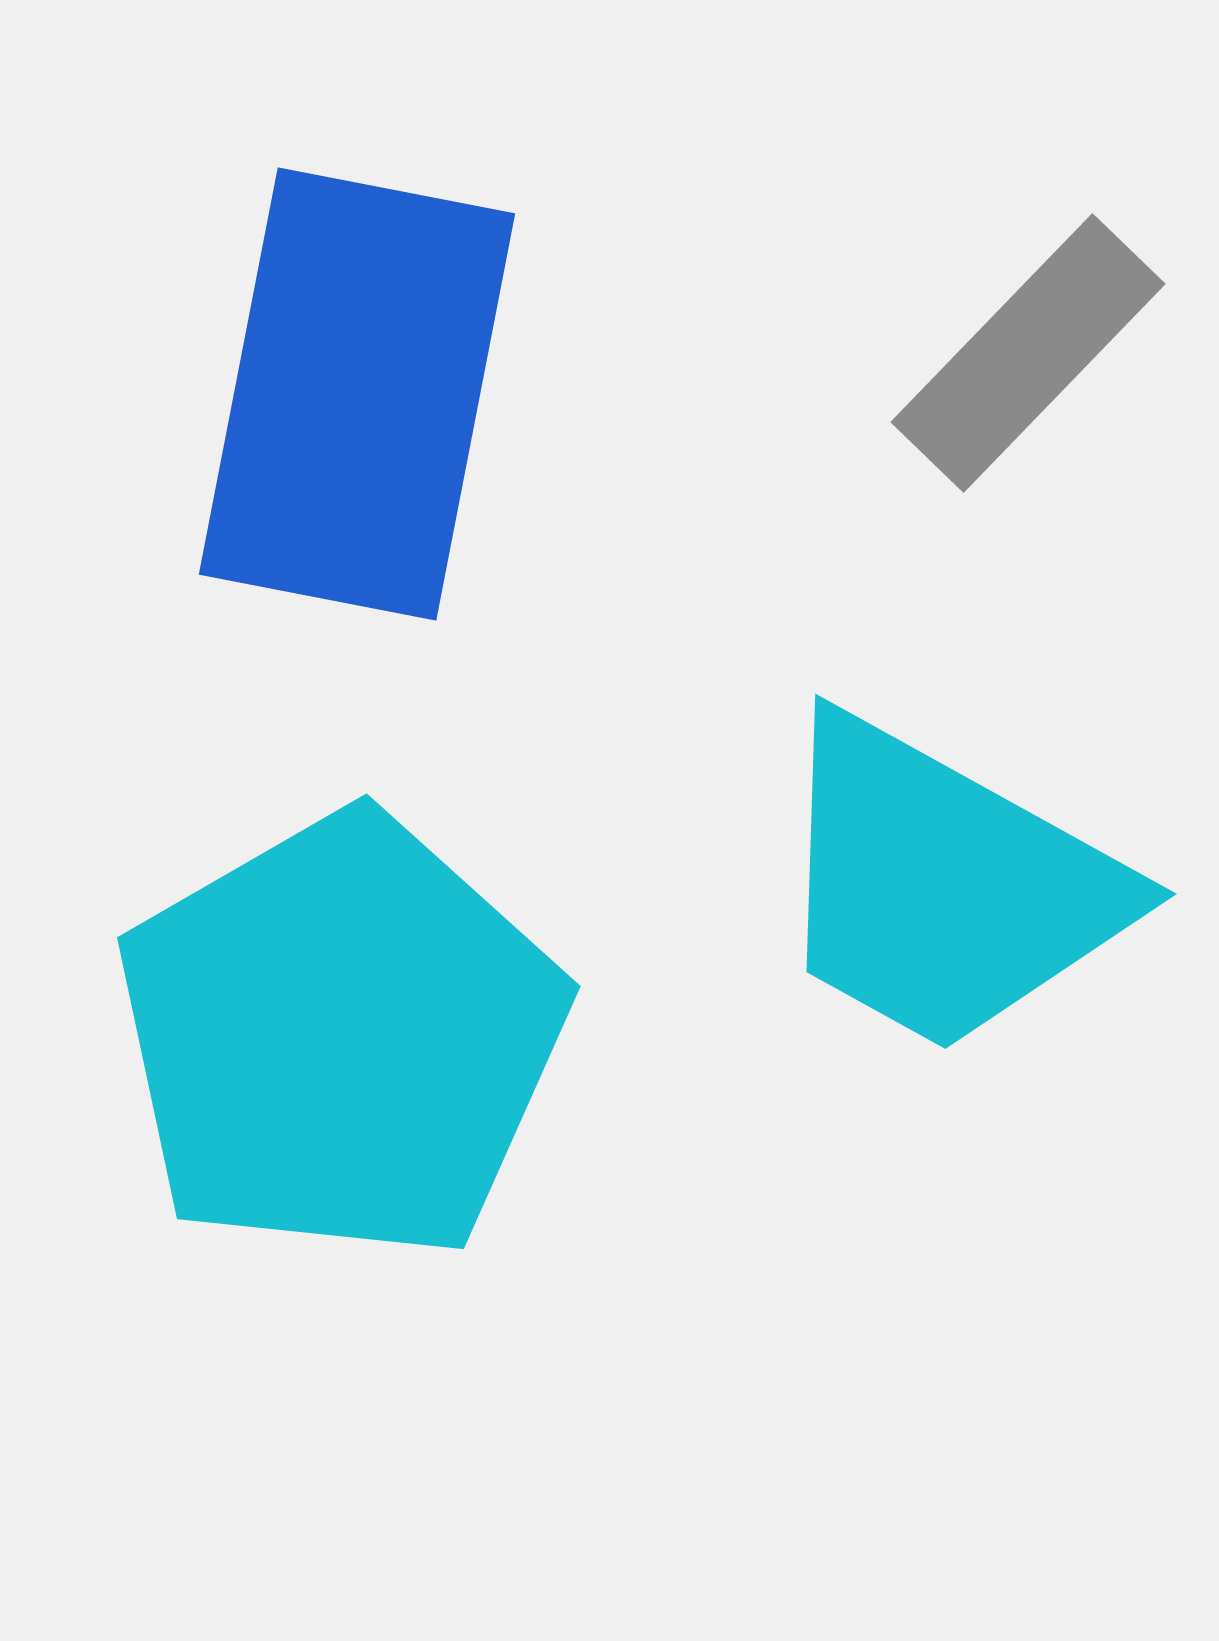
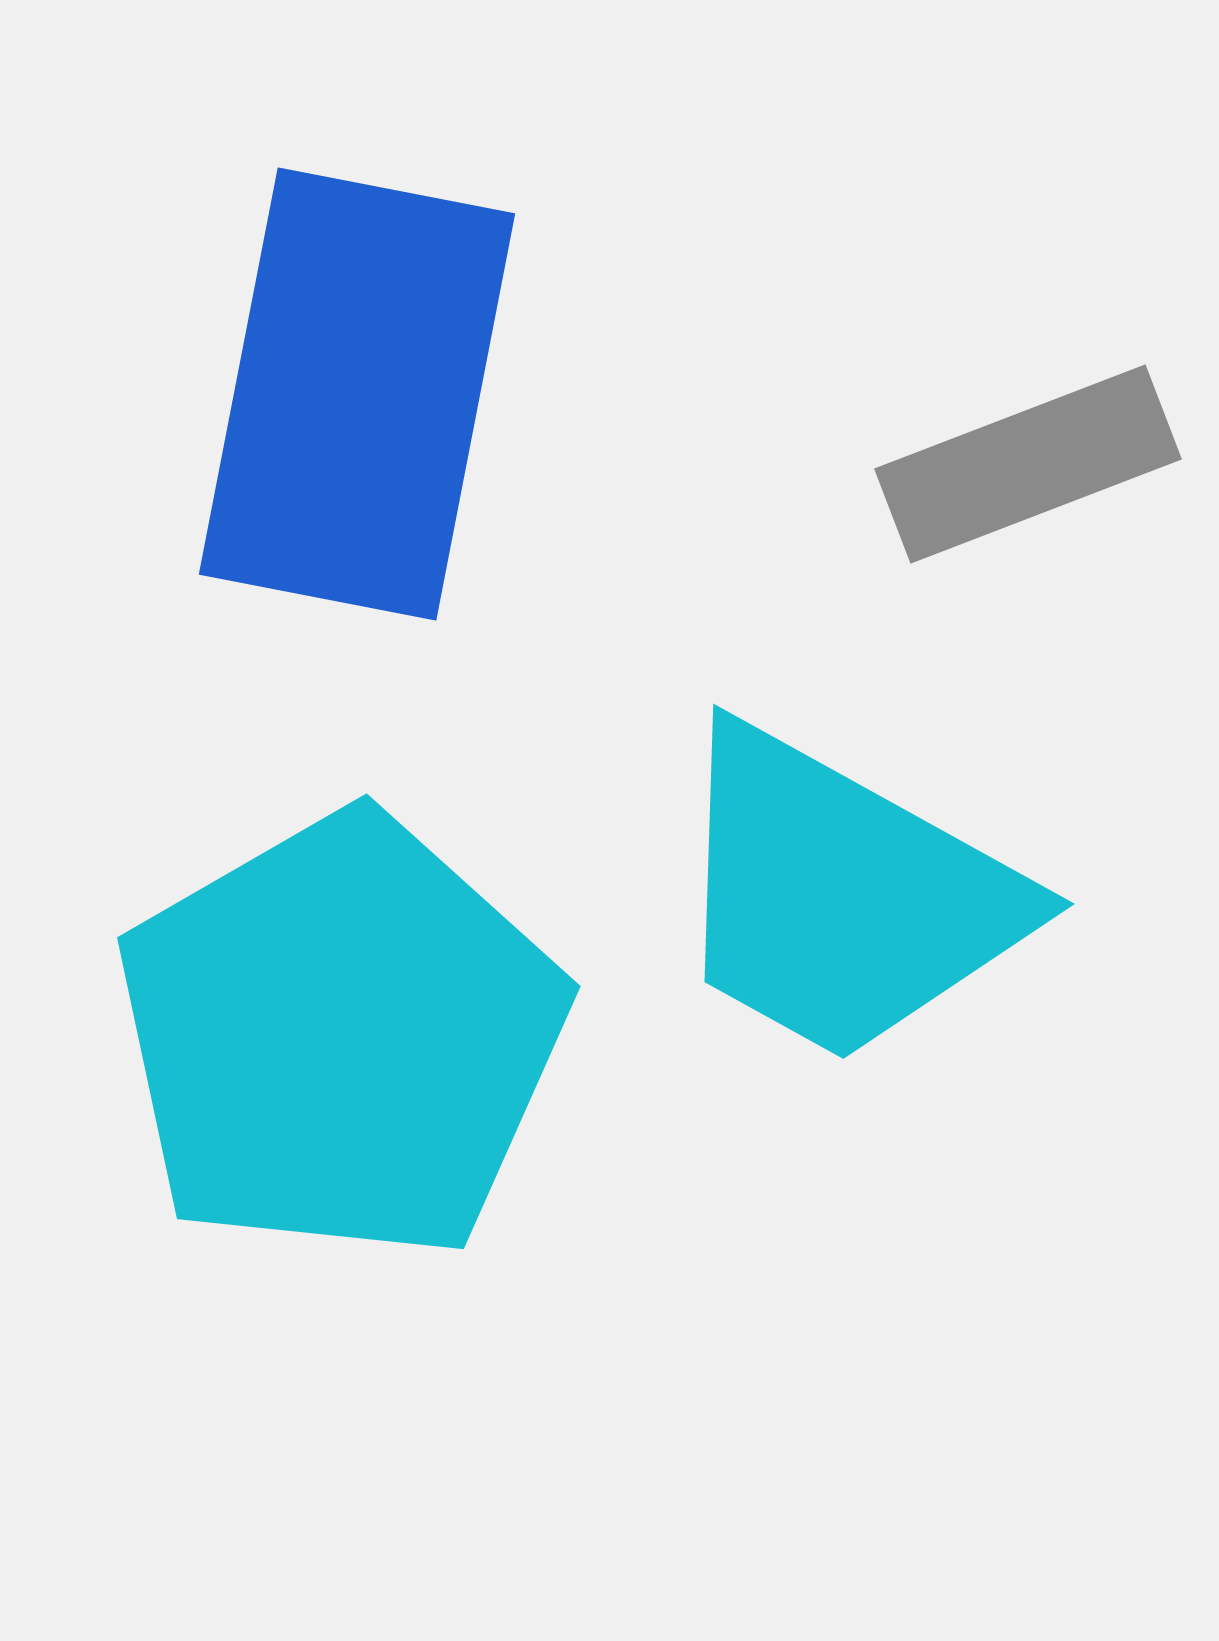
gray rectangle: moved 111 px down; rotated 25 degrees clockwise
cyan trapezoid: moved 102 px left, 10 px down
